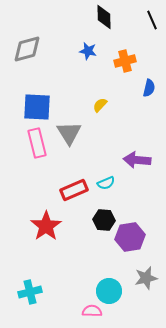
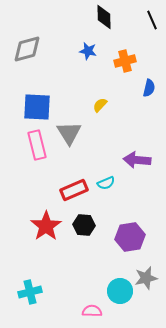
pink rectangle: moved 2 px down
black hexagon: moved 20 px left, 5 px down
cyan circle: moved 11 px right
